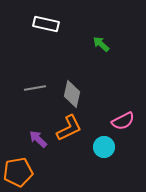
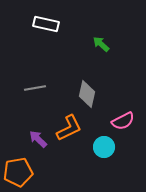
gray diamond: moved 15 px right
